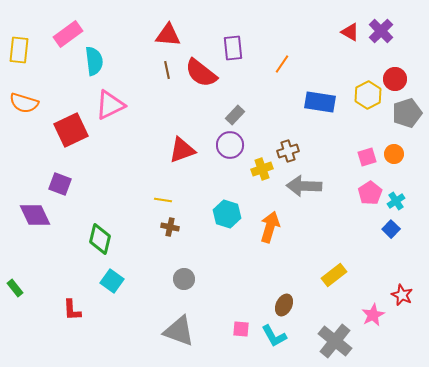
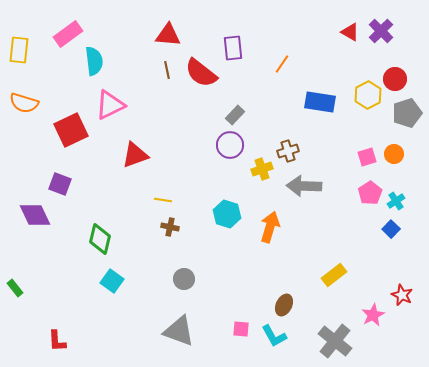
red triangle at (182, 150): moved 47 px left, 5 px down
red L-shape at (72, 310): moved 15 px left, 31 px down
